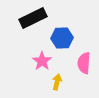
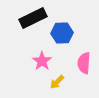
blue hexagon: moved 5 px up
yellow arrow: rotated 147 degrees counterclockwise
